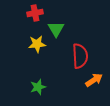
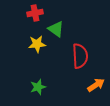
green triangle: rotated 24 degrees counterclockwise
orange arrow: moved 2 px right, 5 px down
